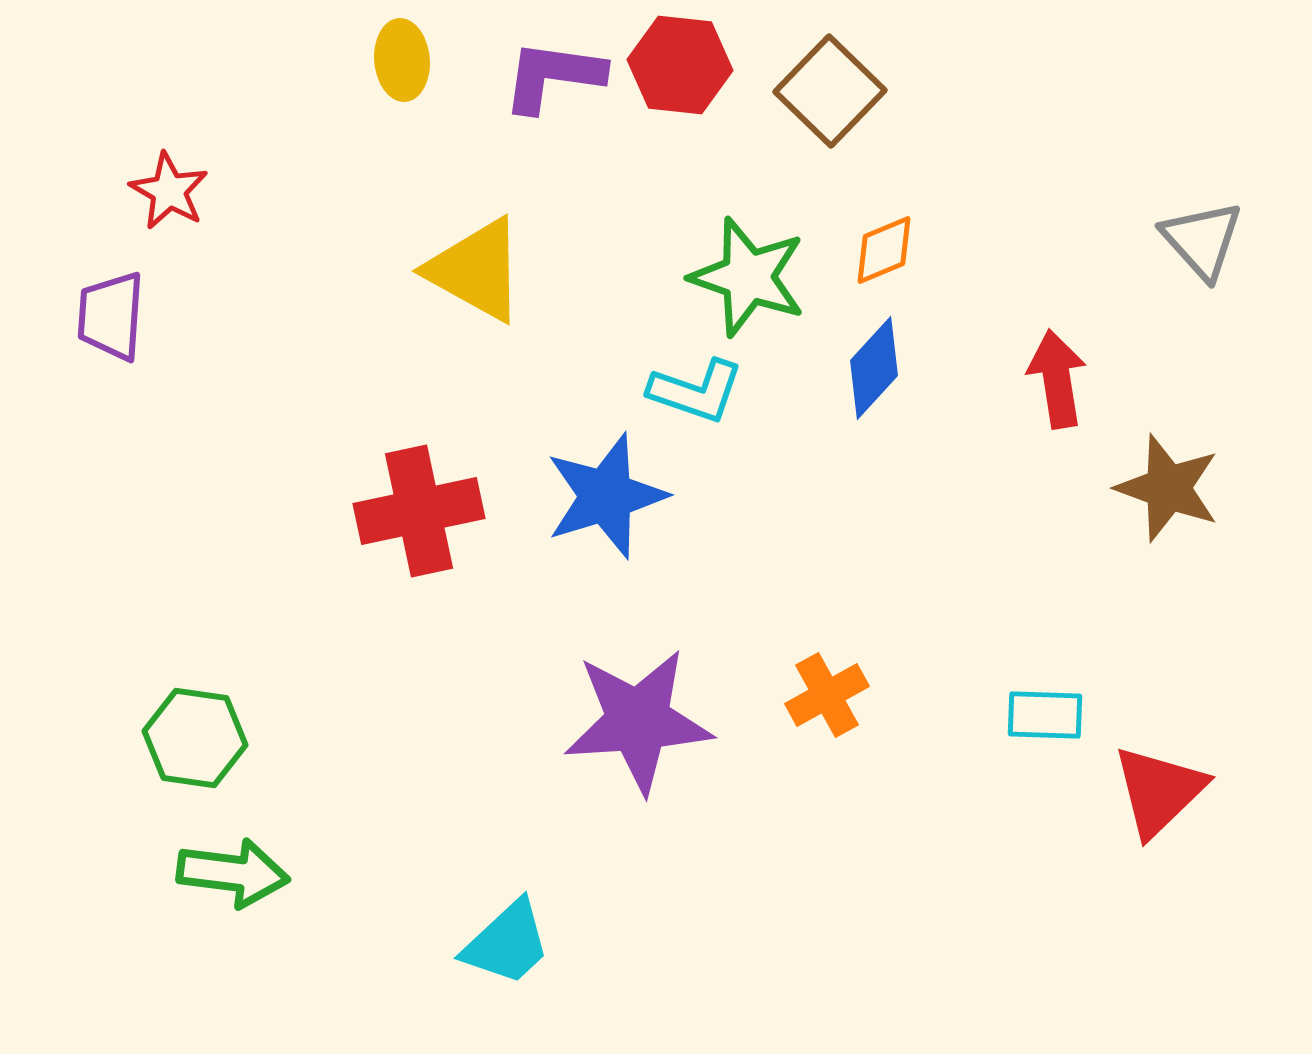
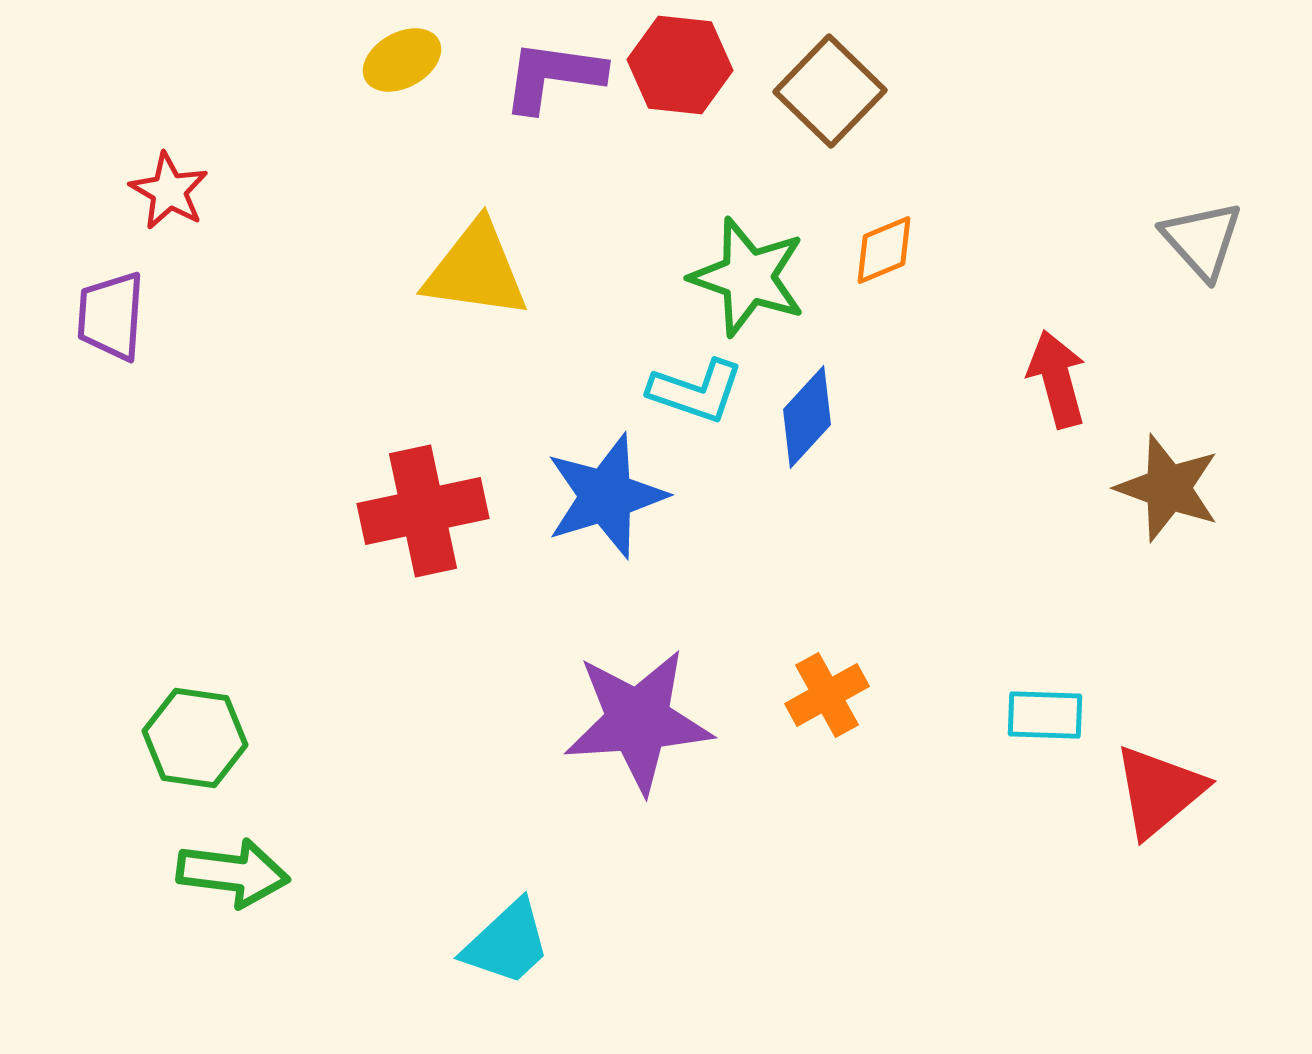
yellow ellipse: rotated 66 degrees clockwise
yellow triangle: rotated 21 degrees counterclockwise
blue diamond: moved 67 px left, 49 px down
red arrow: rotated 6 degrees counterclockwise
red cross: moved 4 px right
red triangle: rotated 4 degrees clockwise
